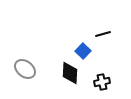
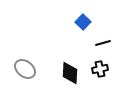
black line: moved 9 px down
blue square: moved 29 px up
black cross: moved 2 px left, 13 px up
